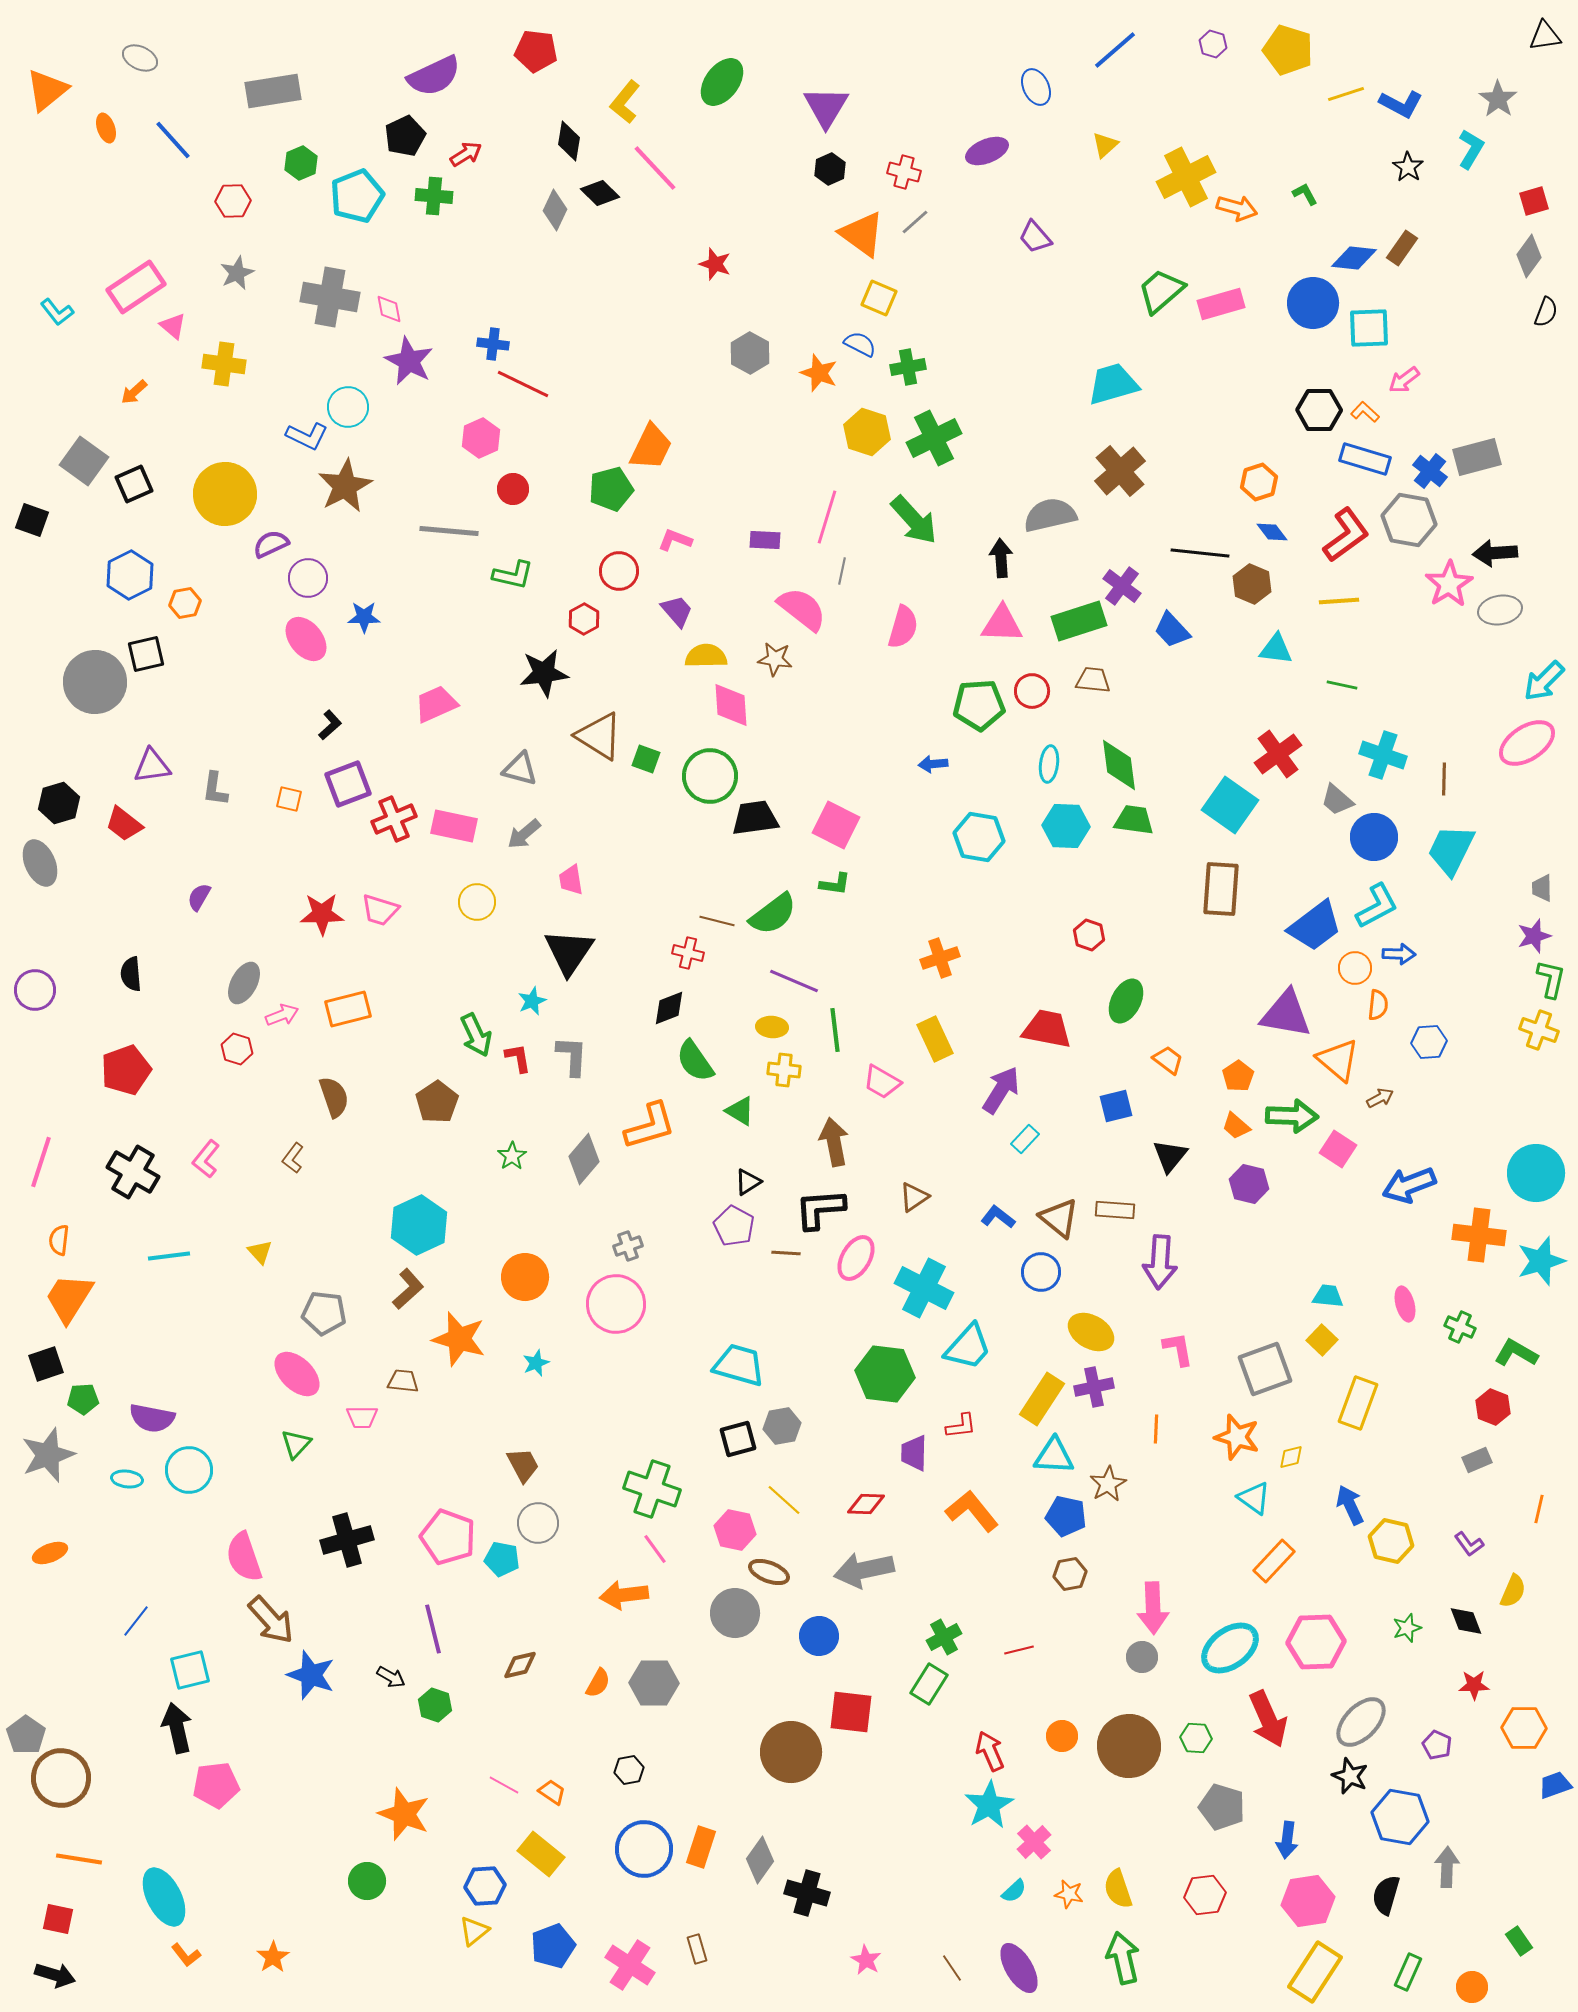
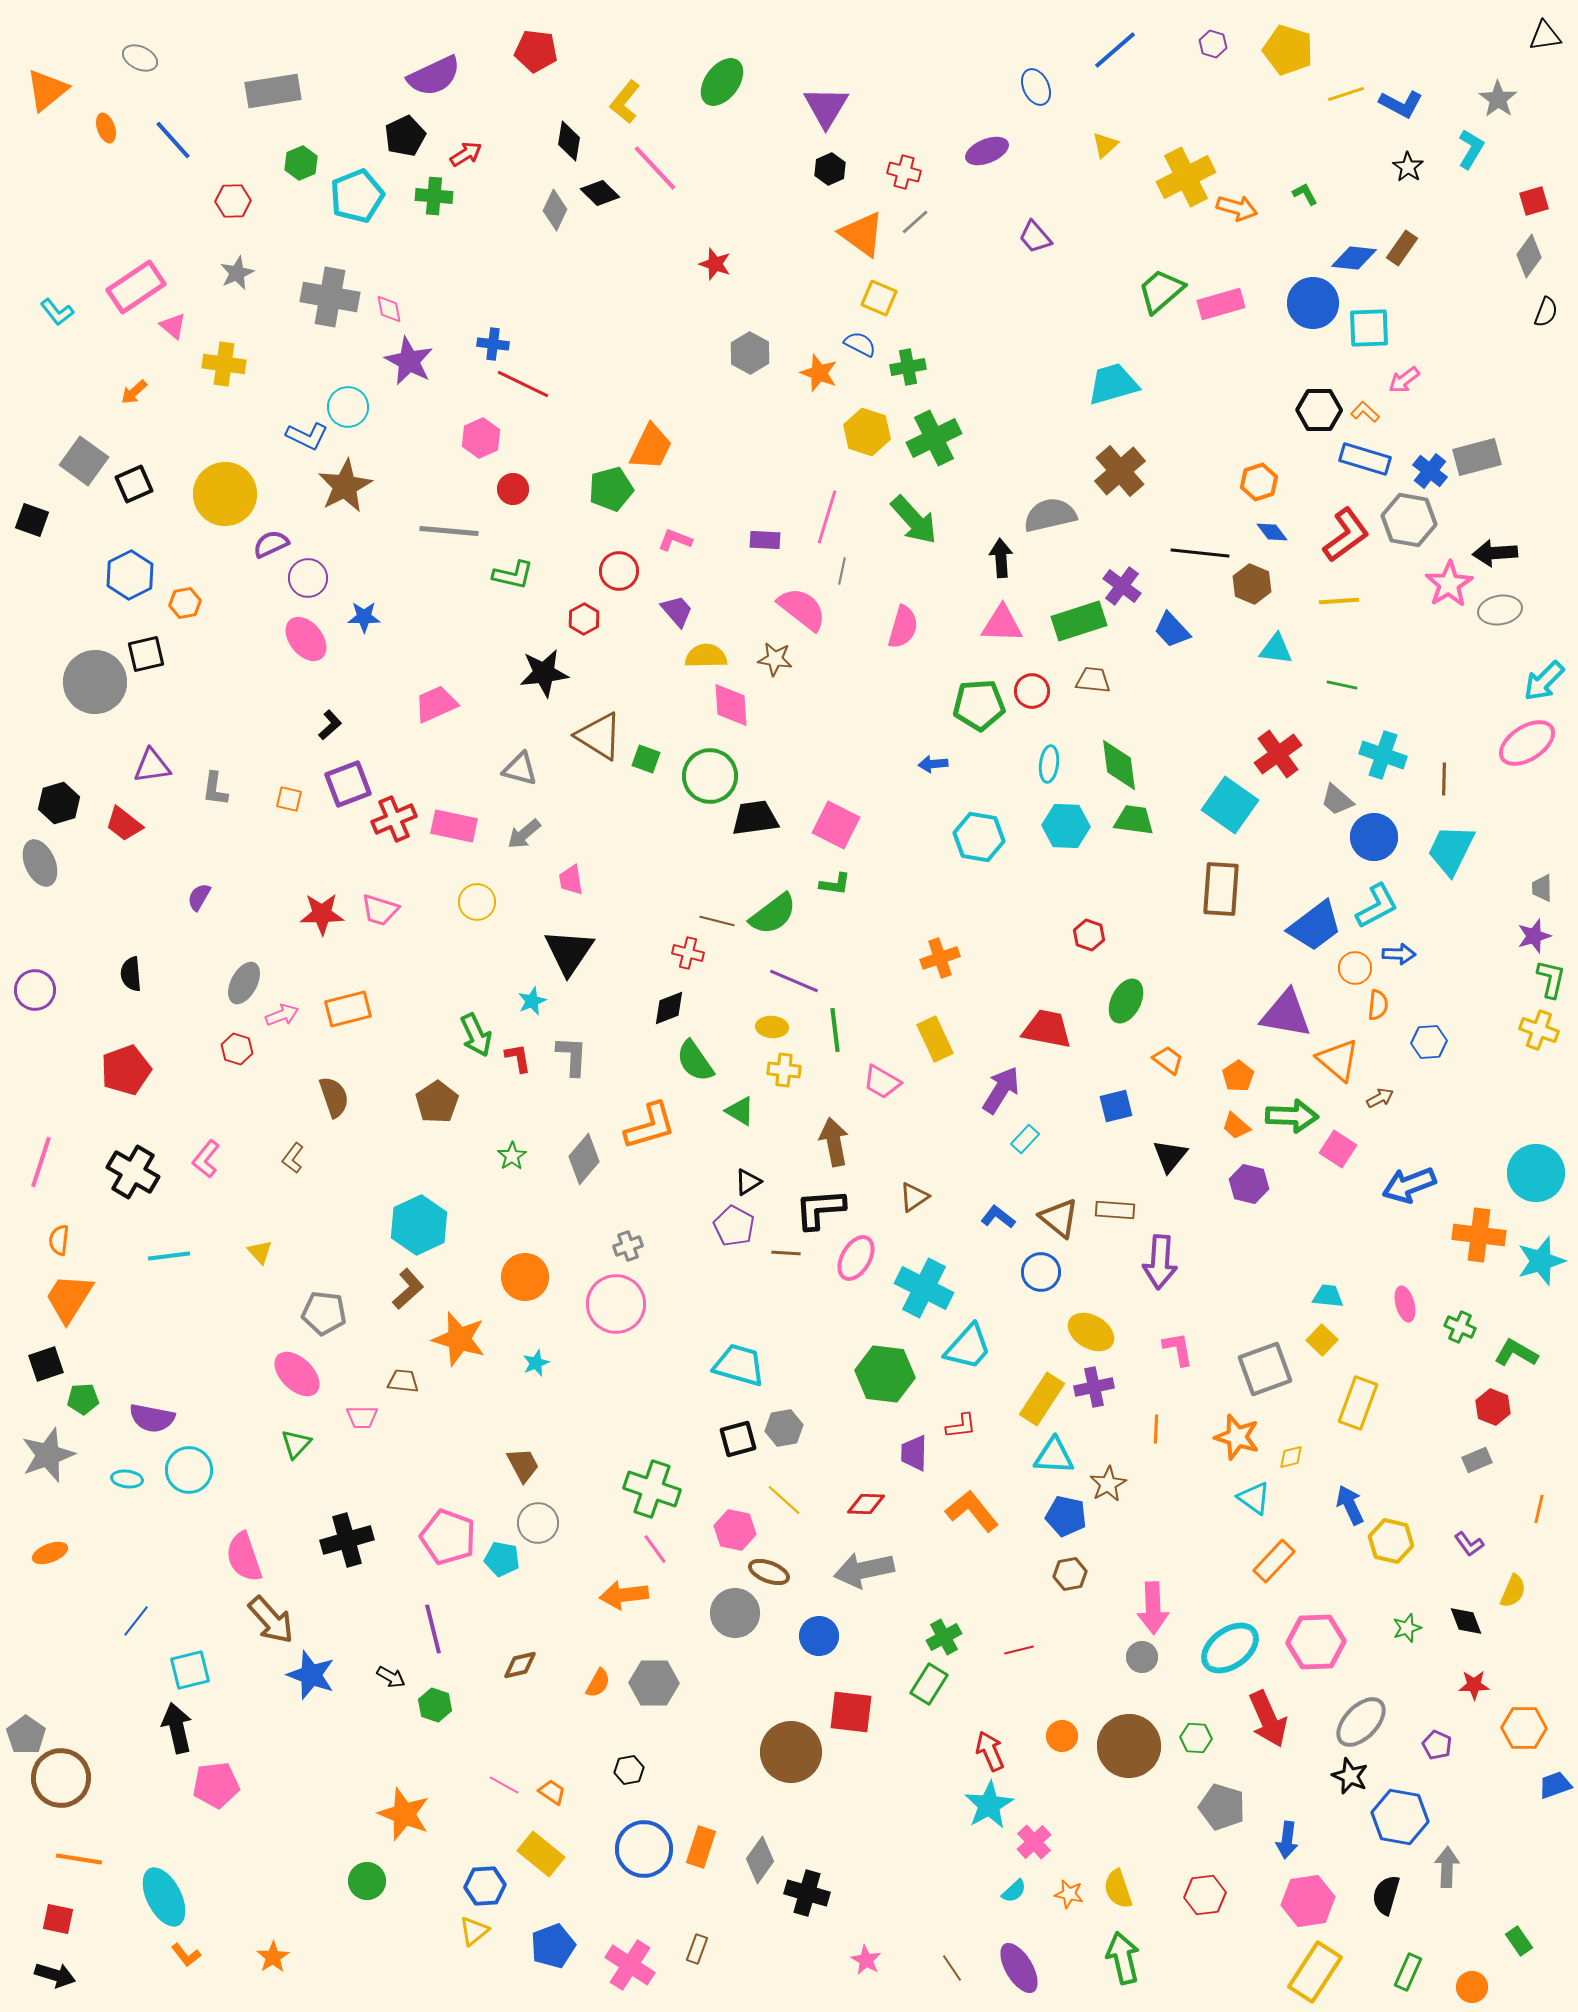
gray hexagon at (782, 1426): moved 2 px right, 2 px down
brown rectangle at (697, 1949): rotated 36 degrees clockwise
